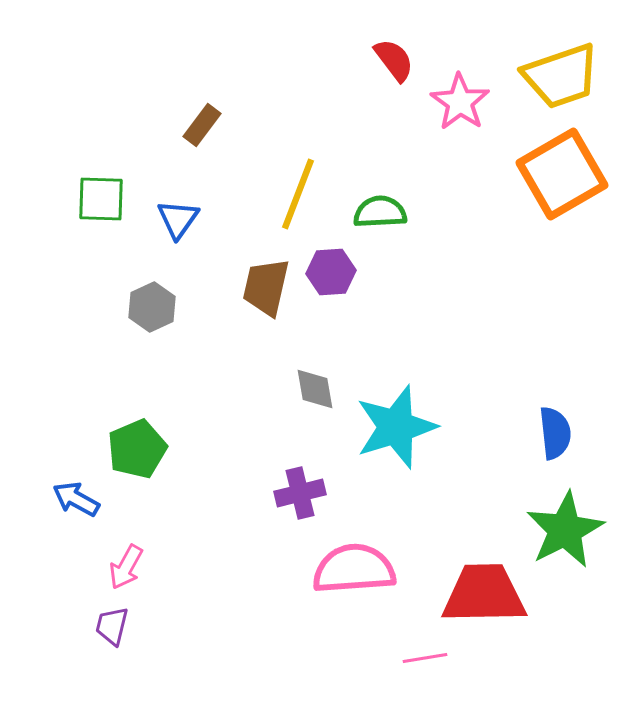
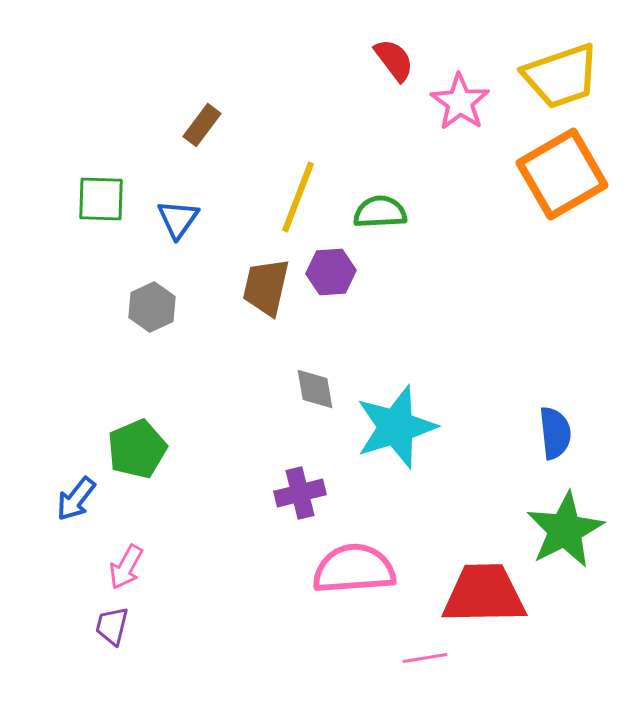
yellow line: moved 3 px down
blue arrow: rotated 81 degrees counterclockwise
